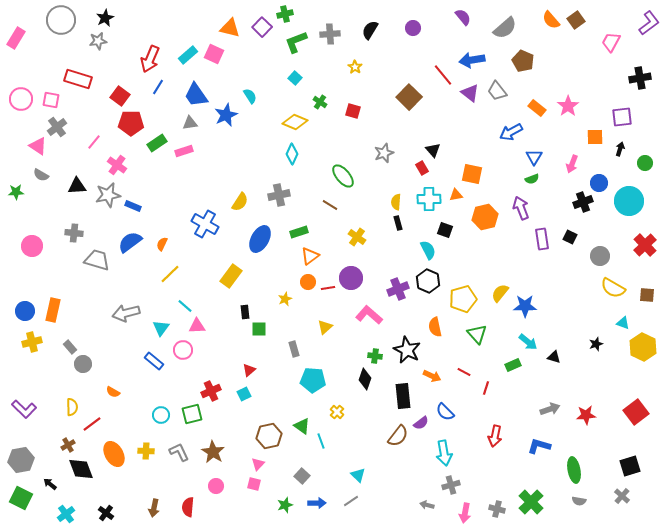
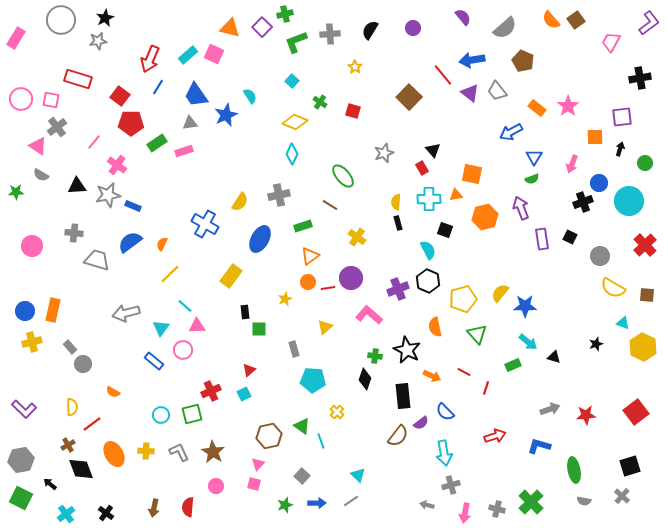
cyan square at (295, 78): moved 3 px left, 3 px down
green rectangle at (299, 232): moved 4 px right, 6 px up
red arrow at (495, 436): rotated 120 degrees counterclockwise
gray semicircle at (579, 501): moved 5 px right
